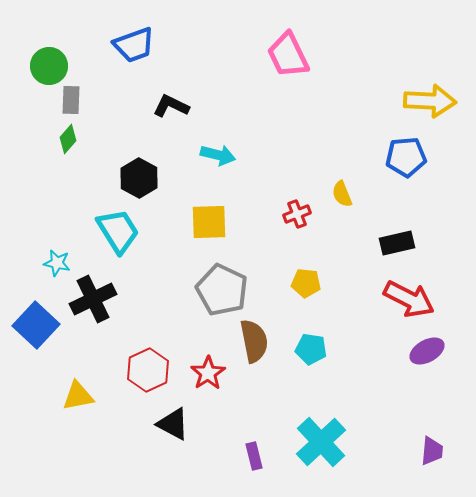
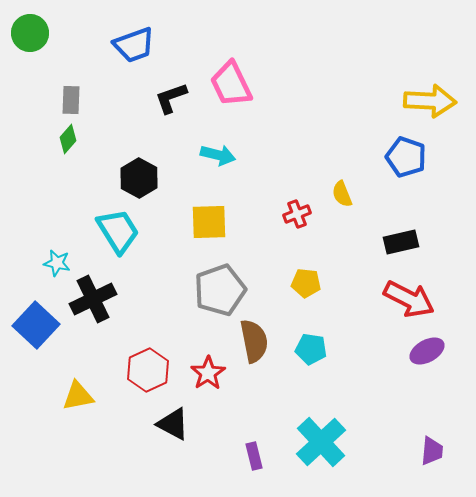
pink trapezoid: moved 57 px left, 29 px down
green circle: moved 19 px left, 33 px up
black L-shape: moved 8 px up; rotated 45 degrees counterclockwise
blue pentagon: rotated 24 degrees clockwise
black rectangle: moved 4 px right, 1 px up
gray pentagon: moved 2 px left; rotated 27 degrees clockwise
